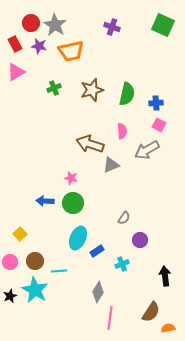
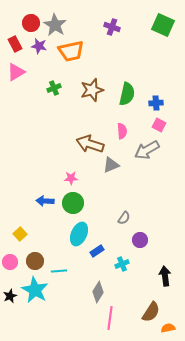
pink star: rotated 16 degrees counterclockwise
cyan ellipse: moved 1 px right, 4 px up
